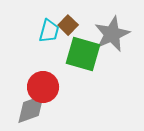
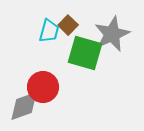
green square: moved 2 px right, 1 px up
gray diamond: moved 7 px left, 3 px up
